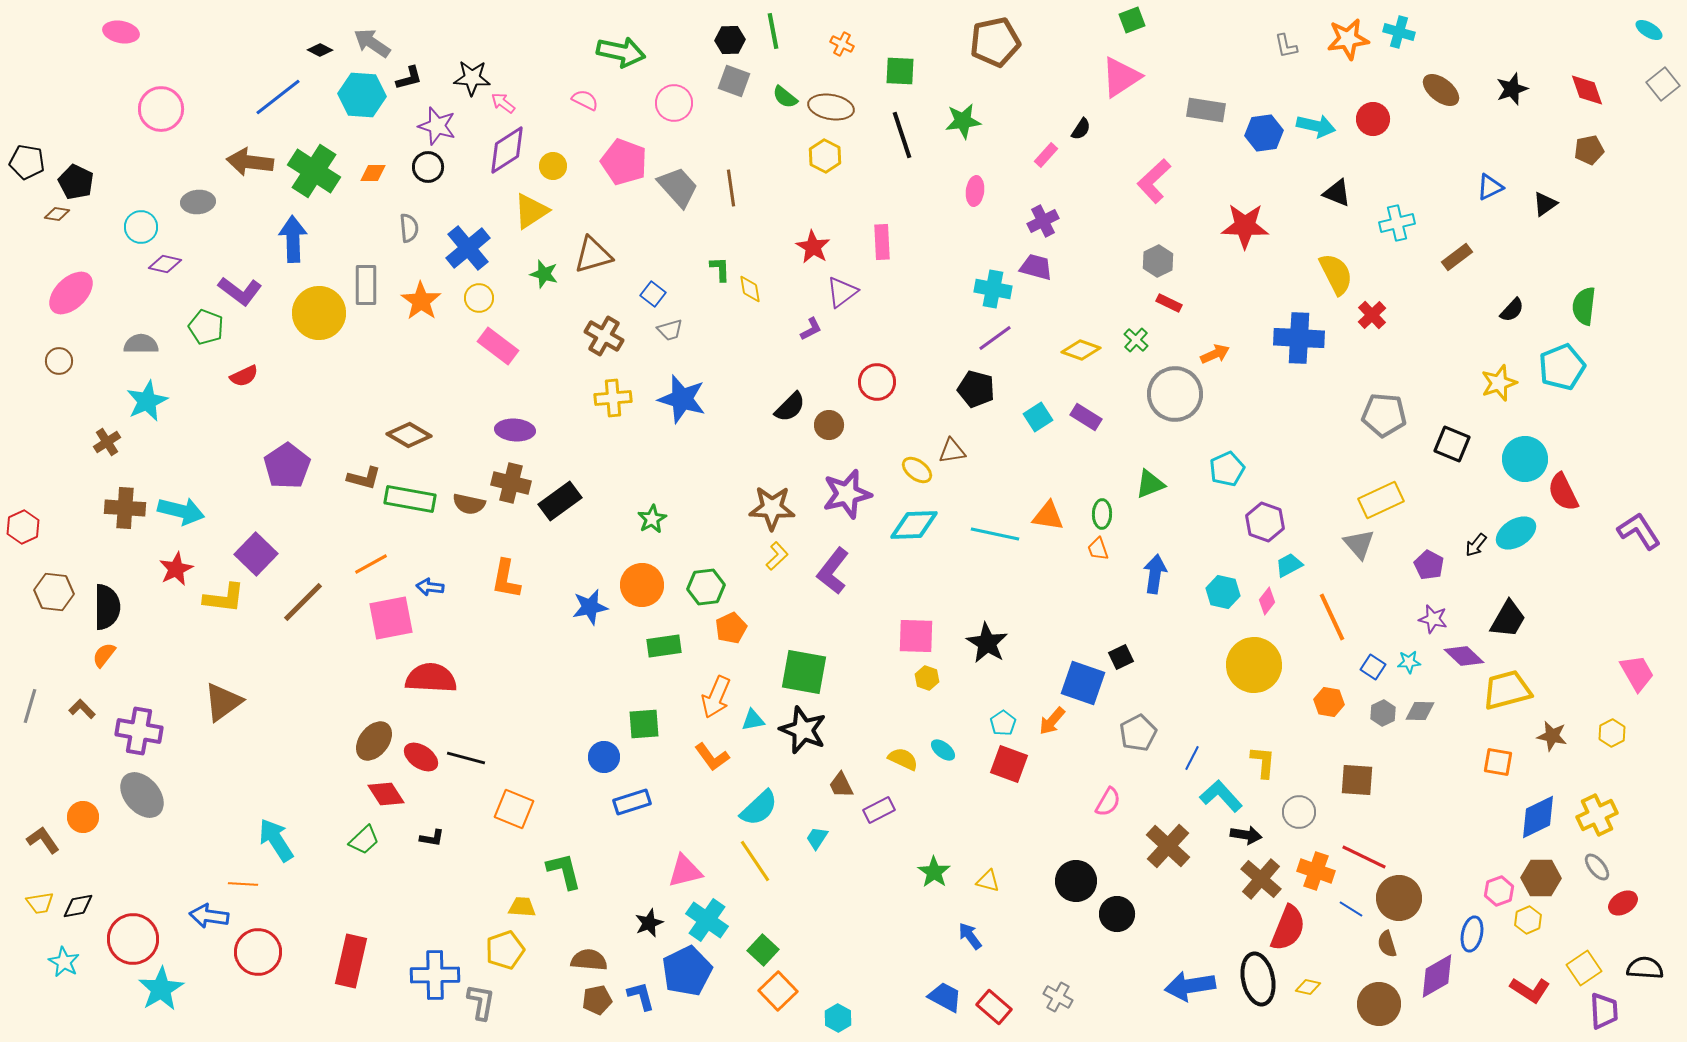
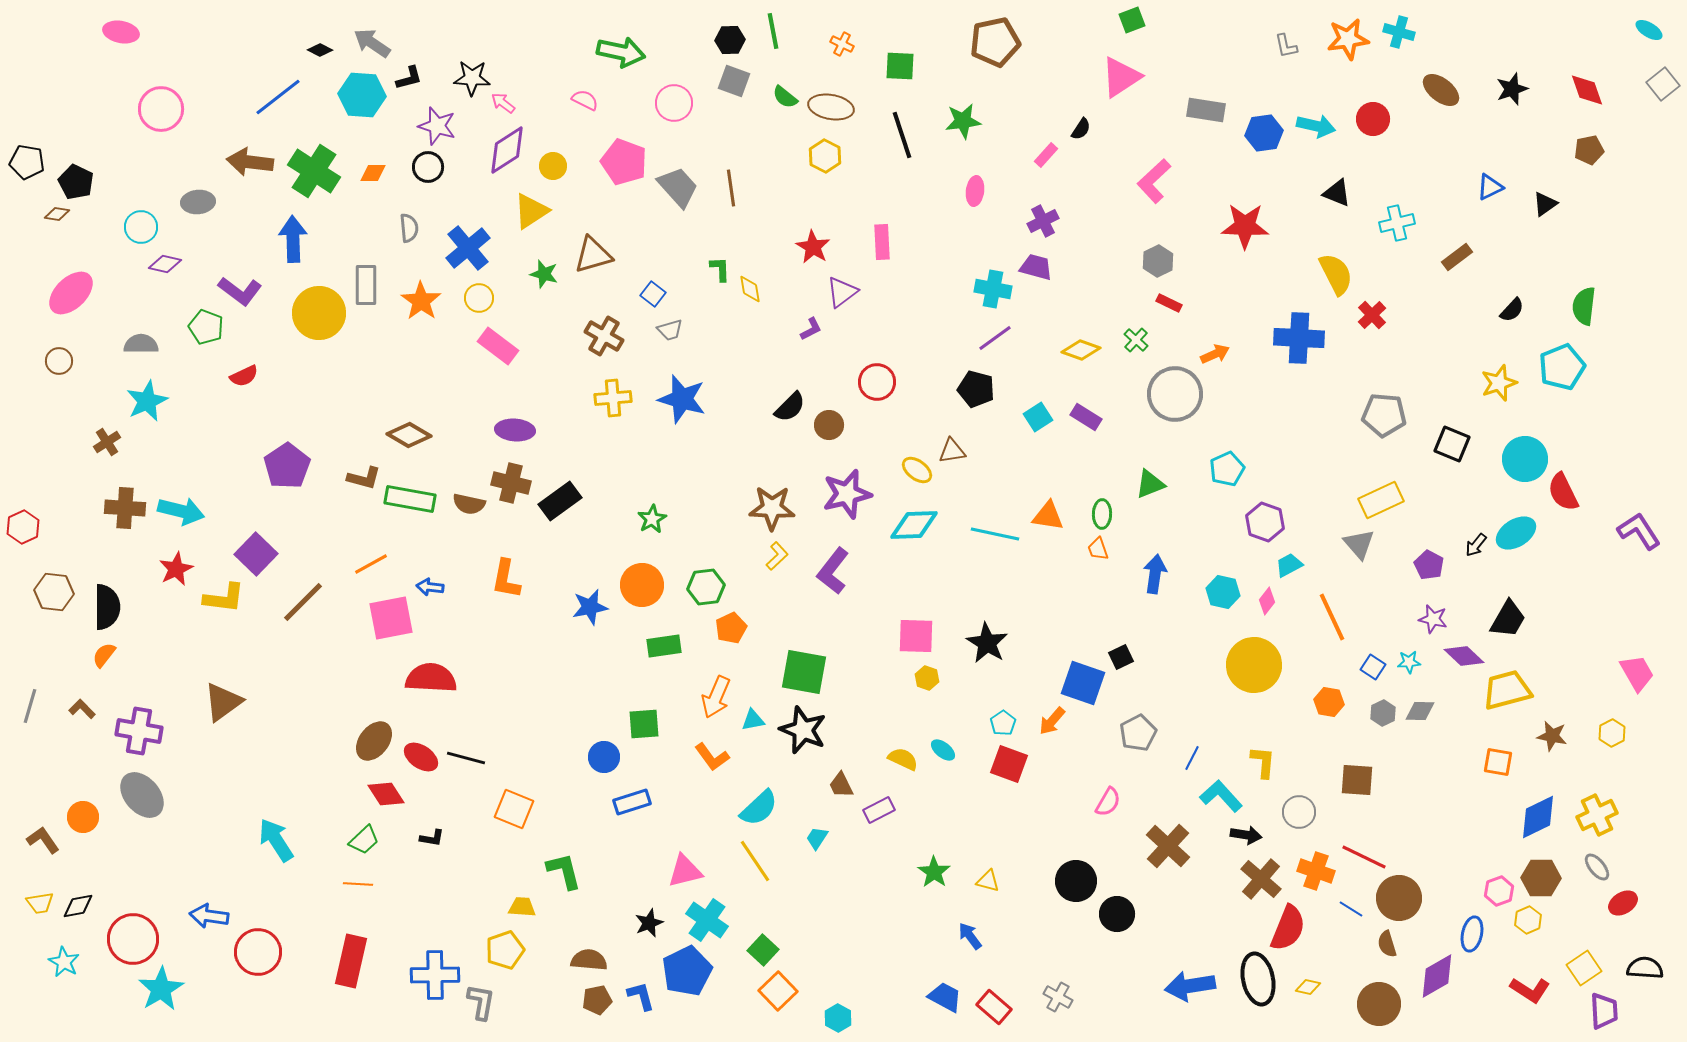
green square at (900, 71): moved 5 px up
orange line at (243, 884): moved 115 px right
